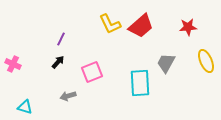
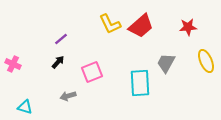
purple line: rotated 24 degrees clockwise
